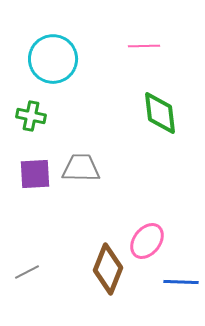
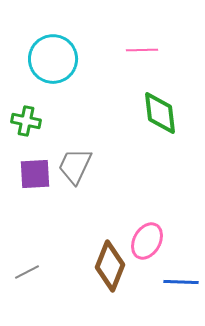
pink line: moved 2 px left, 4 px down
green cross: moved 5 px left, 5 px down
gray trapezoid: moved 6 px left, 2 px up; rotated 66 degrees counterclockwise
pink ellipse: rotated 9 degrees counterclockwise
brown diamond: moved 2 px right, 3 px up
